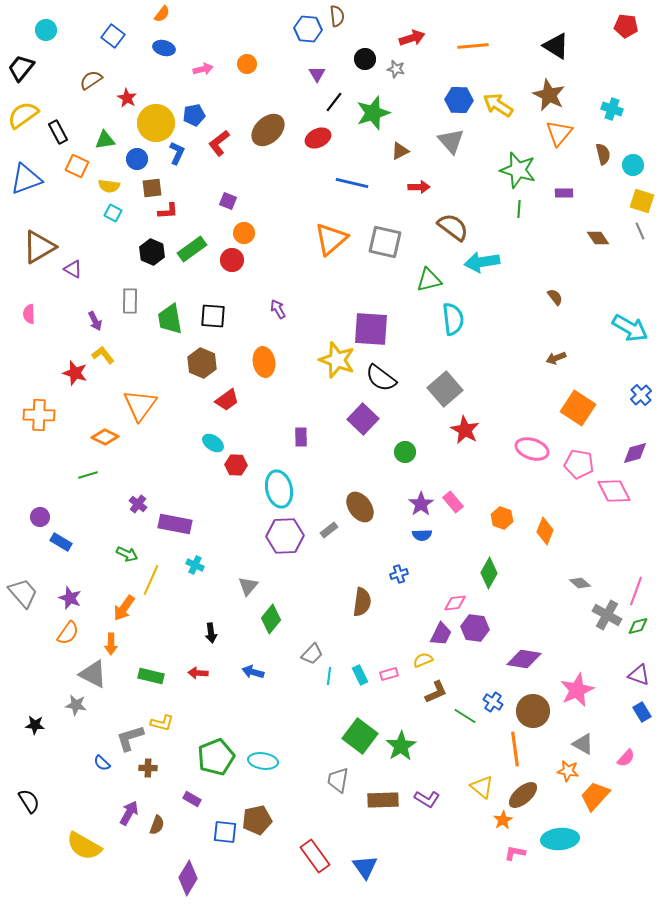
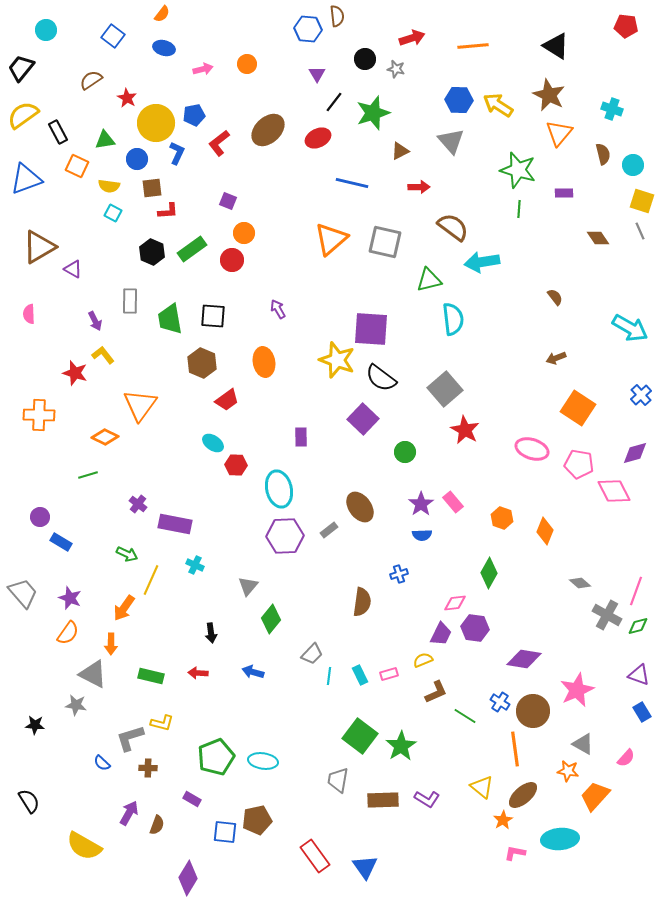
blue cross at (493, 702): moved 7 px right
